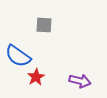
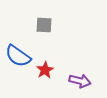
red star: moved 9 px right, 7 px up
